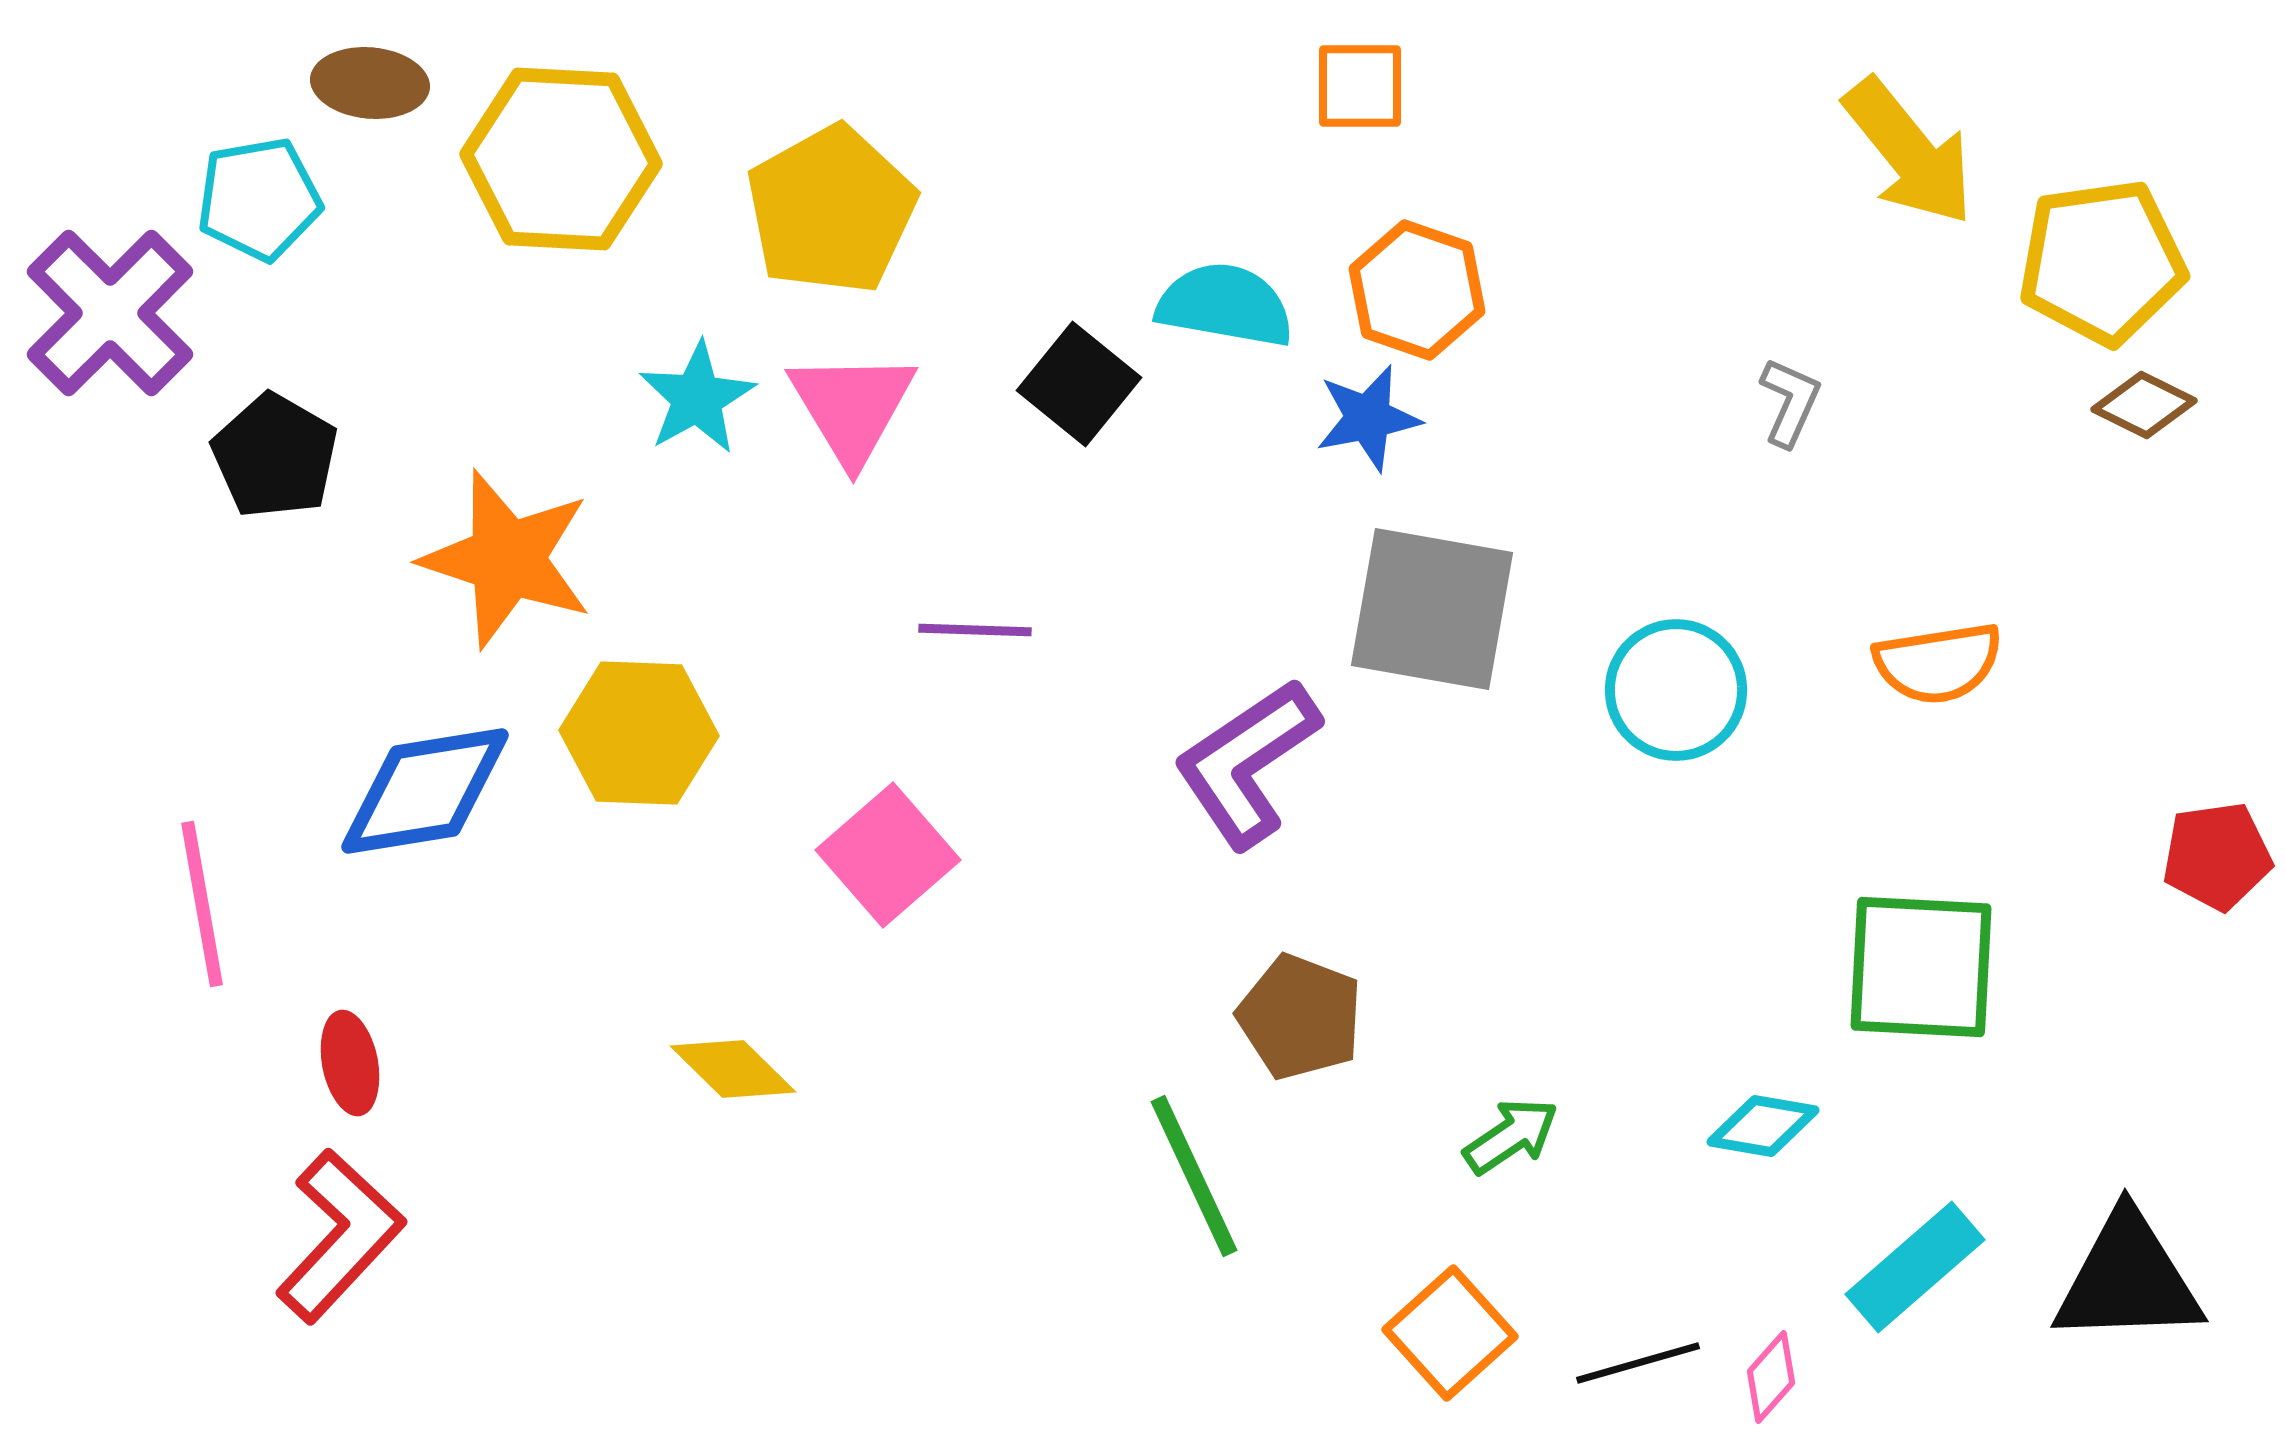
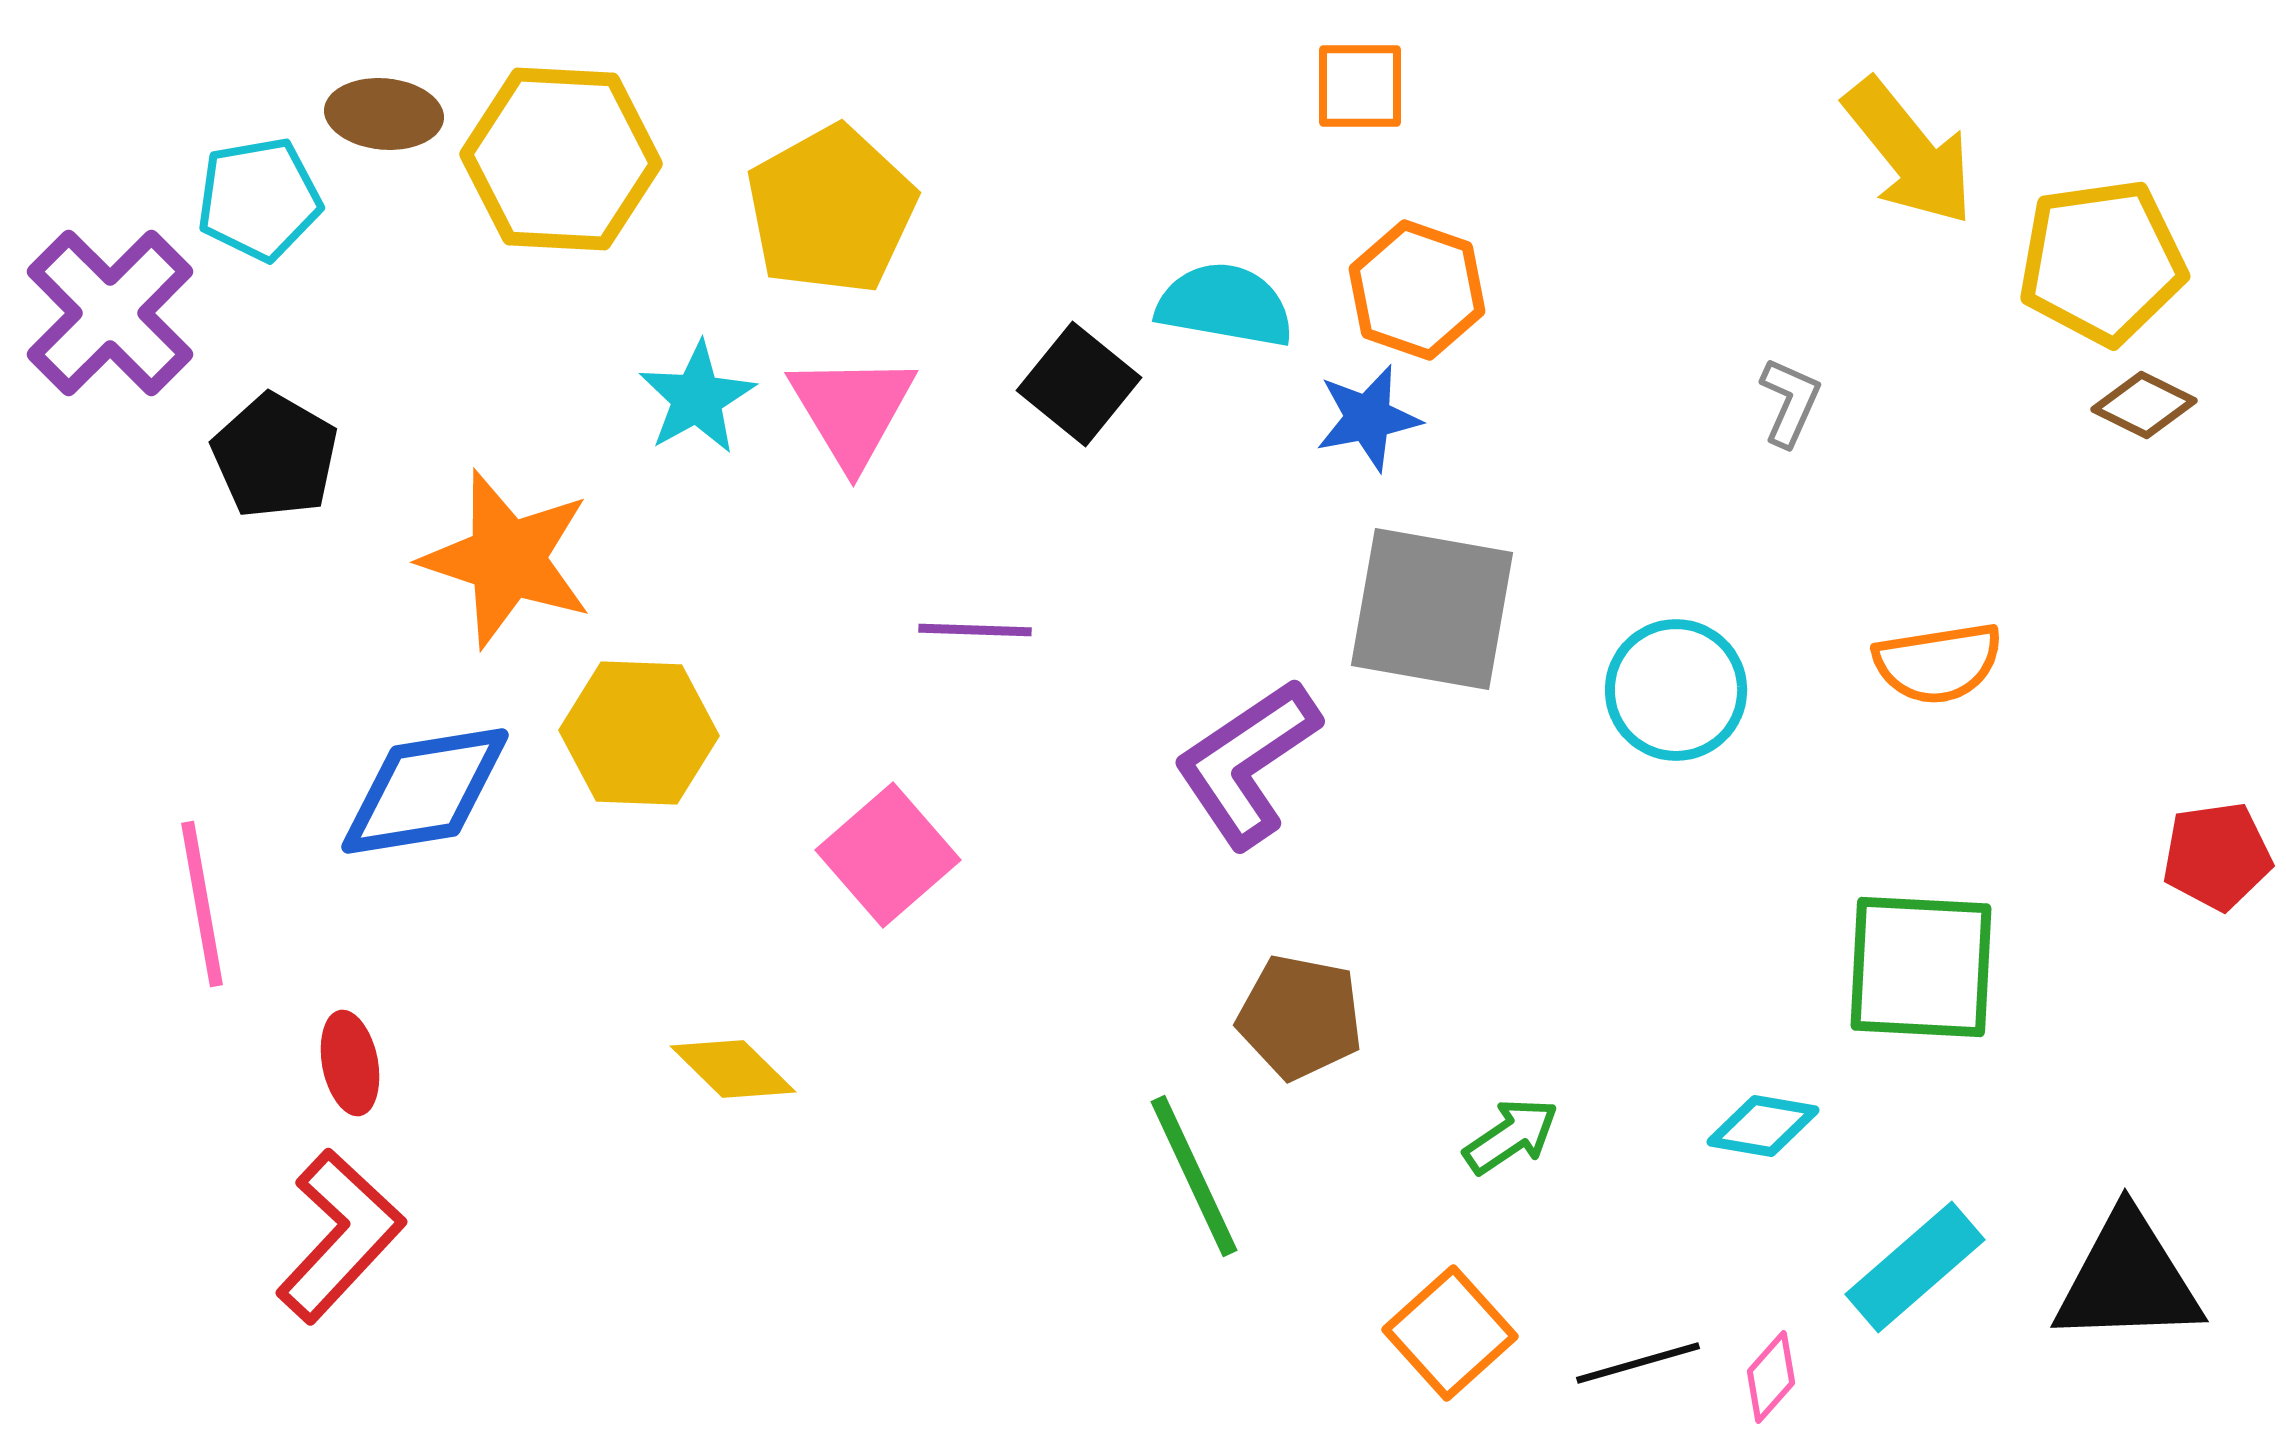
brown ellipse at (370, 83): moved 14 px right, 31 px down
pink triangle at (852, 407): moved 3 px down
brown pentagon at (1300, 1017): rotated 10 degrees counterclockwise
